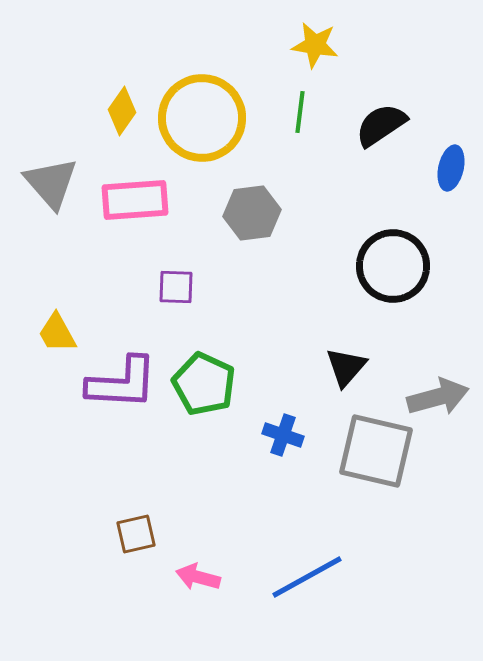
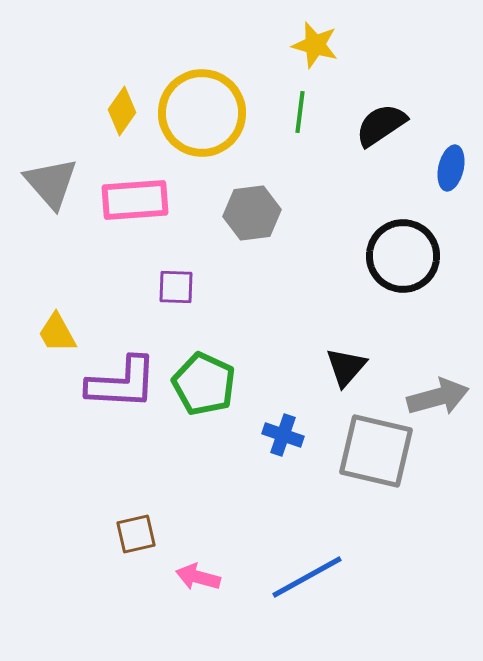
yellow star: rotated 6 degrees clockwise
yellow circle: moved 5 px up
black circle: moved 10 px right, 10 px up
